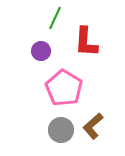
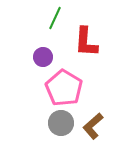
purple circle: moved 2 px right, 6 px down
gray circle: moved 7 px up
